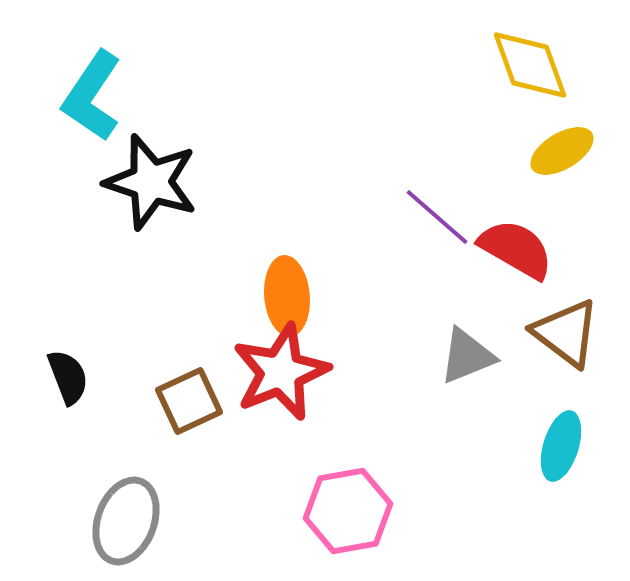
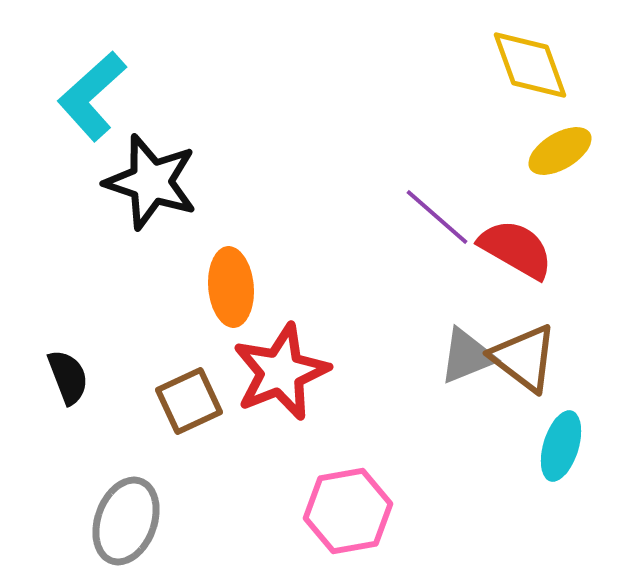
cyan L-shape: rotated 14 degrees clockwise
yellow ellipse: moved 2 px left
orange ellipse: moved 56 px left, 9 px up
brown triangle: moved 42 px left, 25 px down
